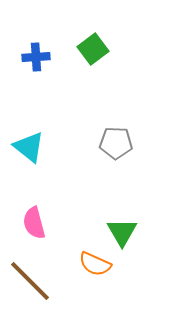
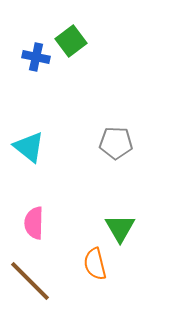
green square: moved 22 px left, 8 px up
blue cross: rotated 16 degrees clockwise
pink semicircle: rotated 16 degrees clockwise
green triangle: moved 2 px left, 4 px up
orange semicircle: rotated 52 degrees clockwise
